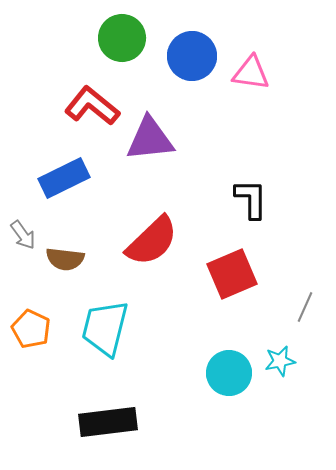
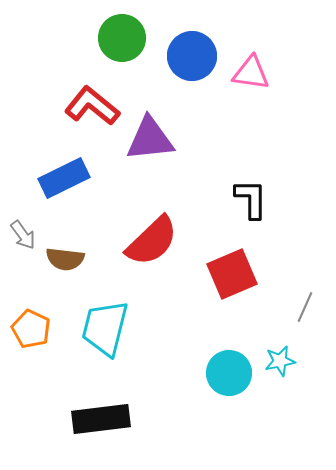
black rectangle: moved 7 px left, 3 px up
